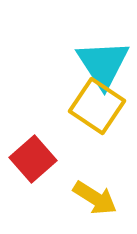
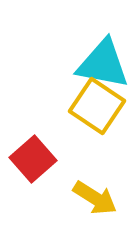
cyan triangle: rotated 46 degrees counterclockwise
